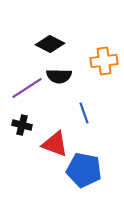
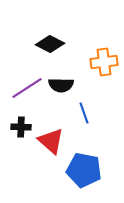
orange cross: moved 1 px down
black semicircle: moved 2 px right, 9 px down
black cross: moved 1 px left, 2 px down; rotated 12 degrees counterclockwise
red triangle: moved 4 px left, 3 px up; rotated 20 degrees clockwise
